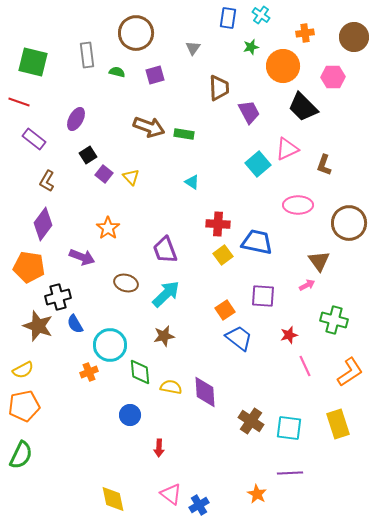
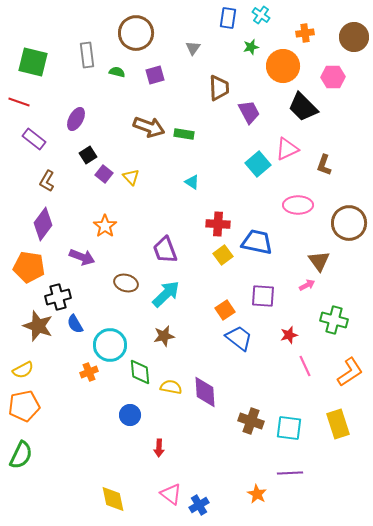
orange star at (108, 228): moved 3 px left, 2 px up
brown cross at (251, 421): rotated 15 degrees counterclockwise
